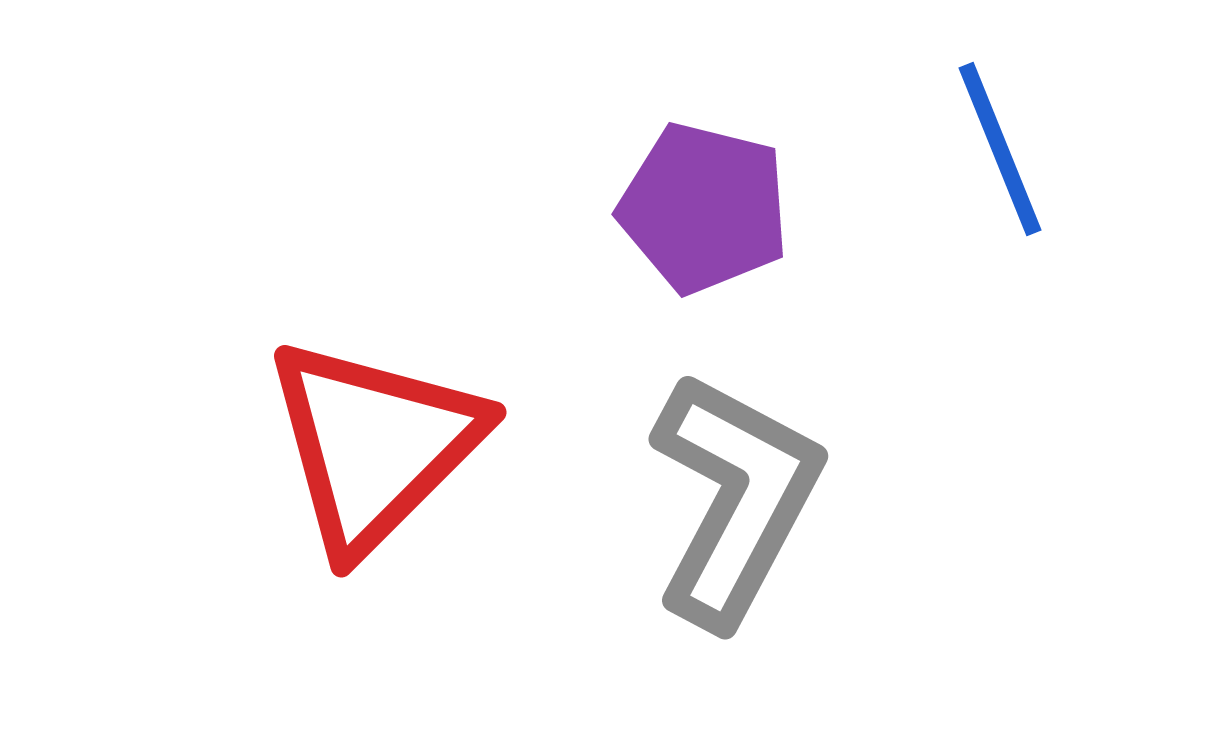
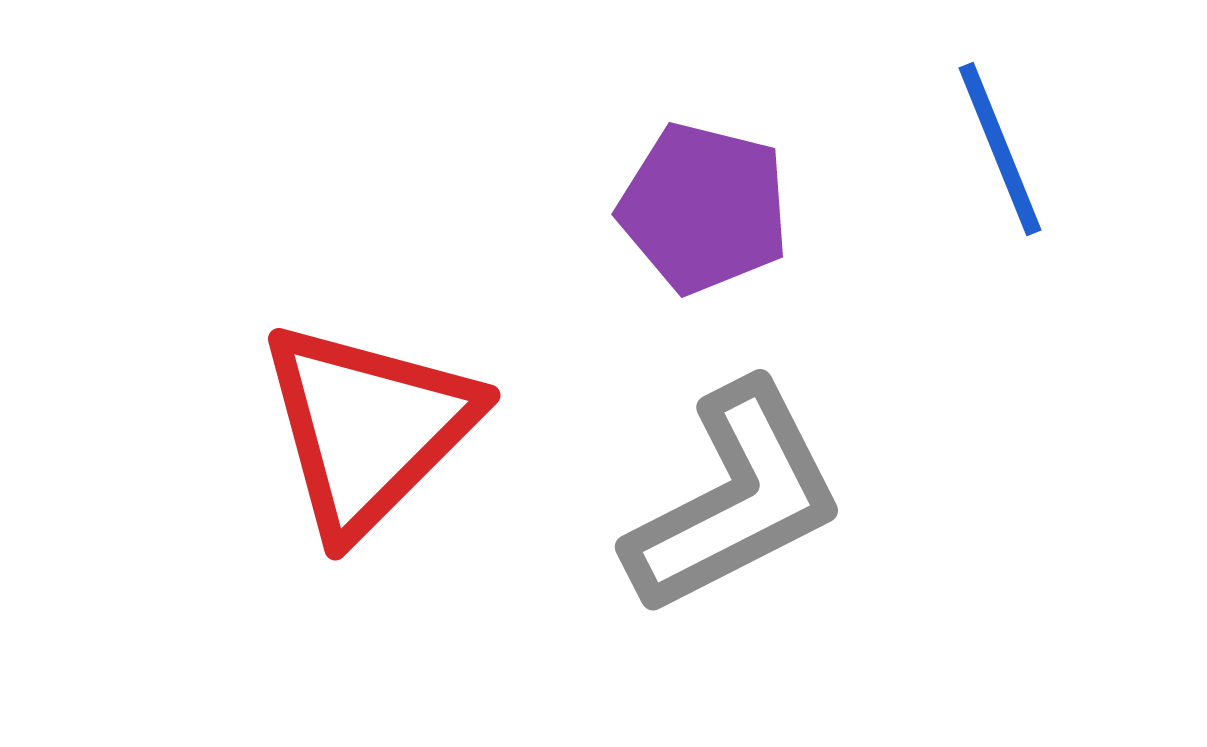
red triangle: moved 6 px left, 17 px up
gray L-shape: rotated 35 degrees clockwise
